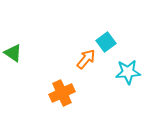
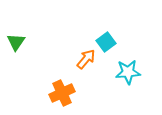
green triangle: moved 3 px right, 11 px up; rotated 30 degrees clockwise
